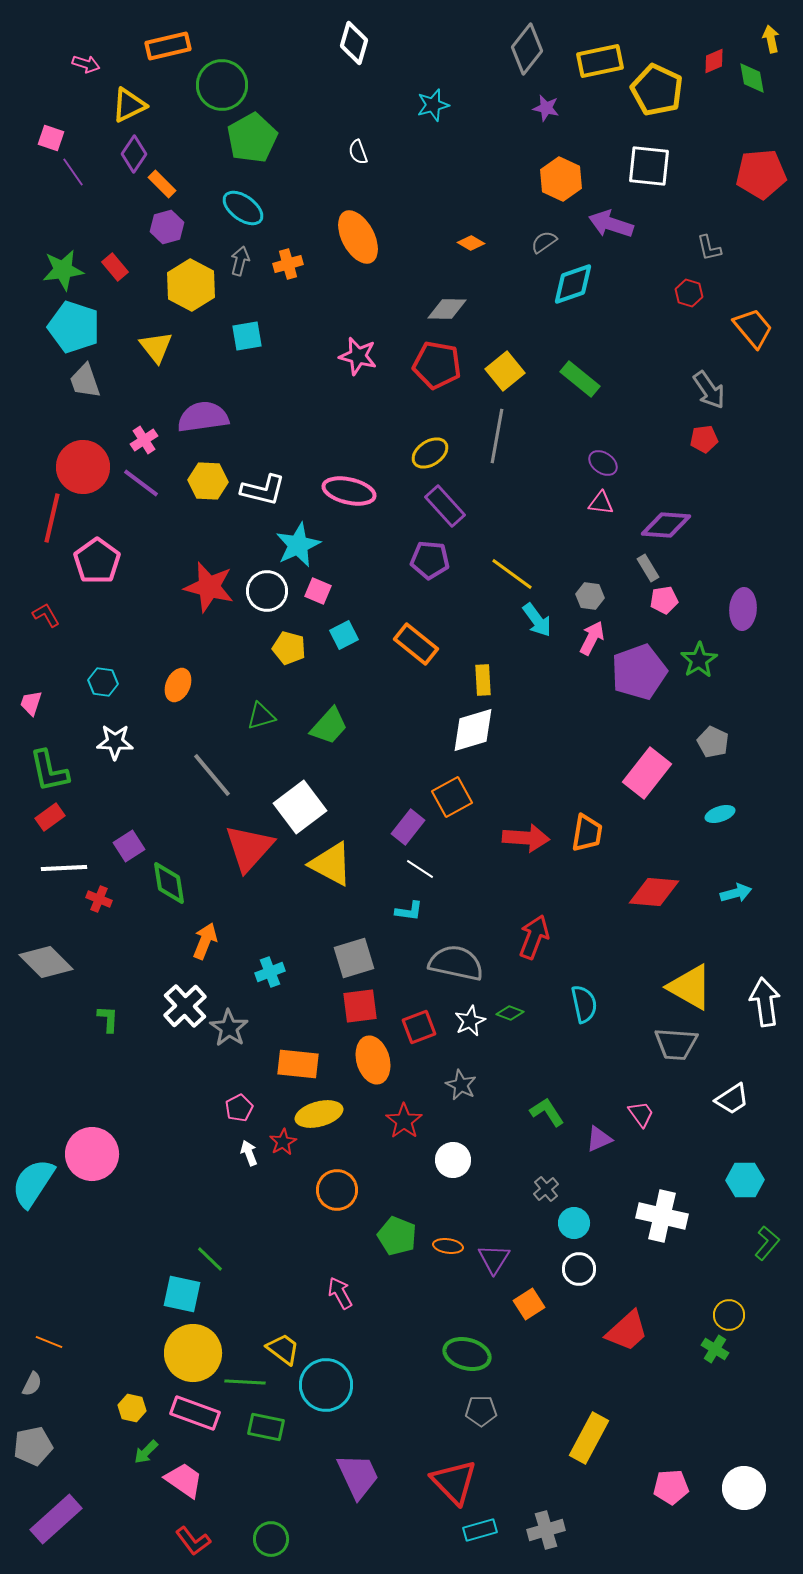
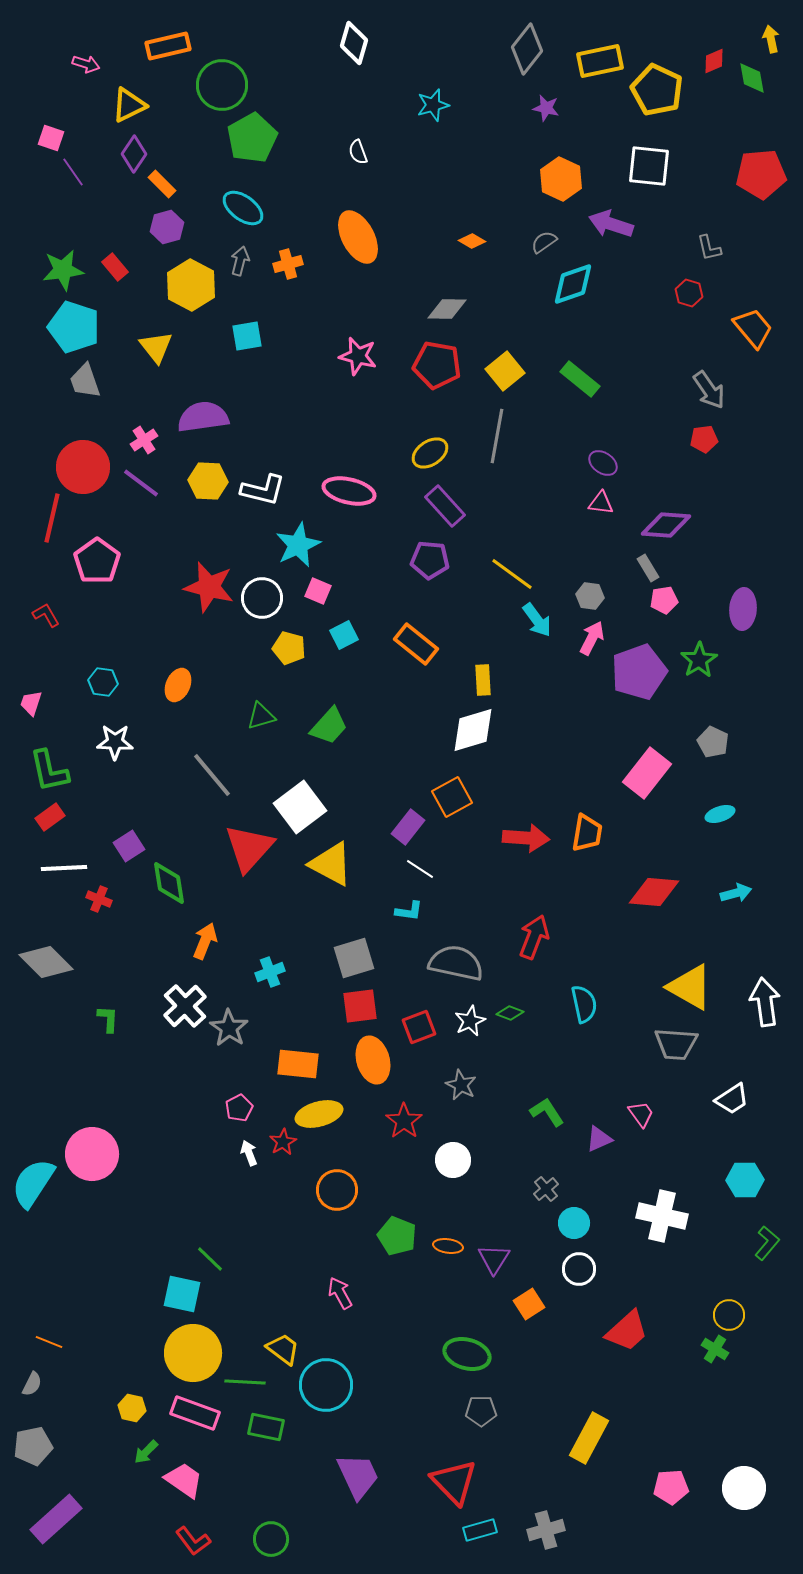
orange diamond at (471, 243): moved 1 px right, 2 px up
white circle at (267, 591): moved 5 px left, 7 px down
